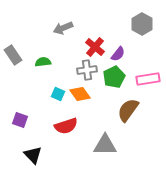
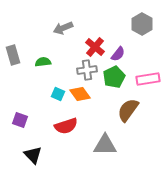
gray rectangle: rotated 18 degrees clockwise
